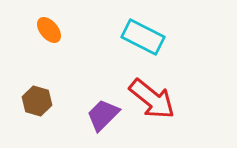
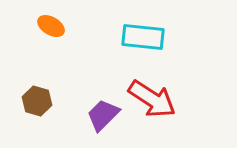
orange ellipse: moved 2 px right, 4 px up; rotated 20 degrees counterclockwise
cyan rectangle: rotated 21 degrees counterclockwise
red arrow: rotated 6 degrees counterclockwise
